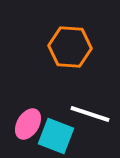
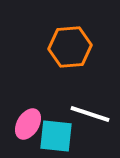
orange hexagon: rotated 9 degrees counterclockwise
cyan square: rotated 15 degrees counterclockwise
